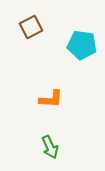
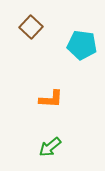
brown square: rotated 20 degrees counterclockwise
green arrow: rotated 75 degrees clockwise
